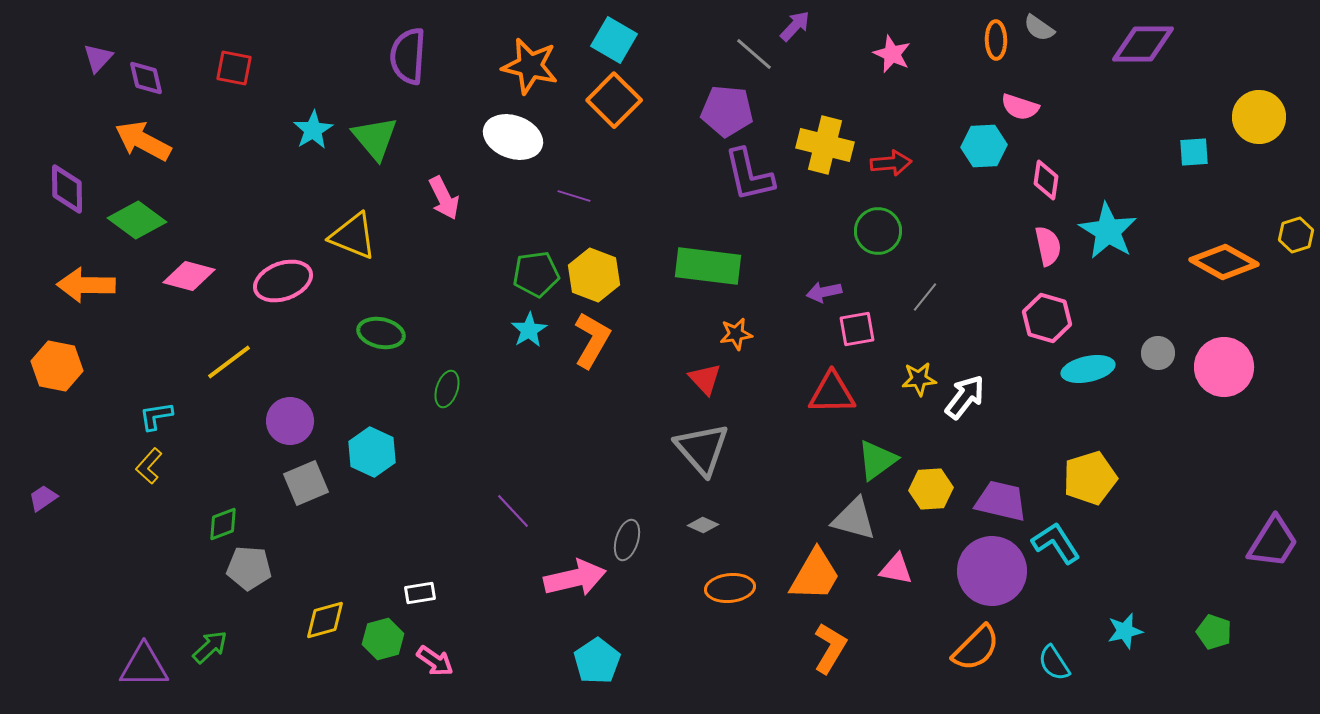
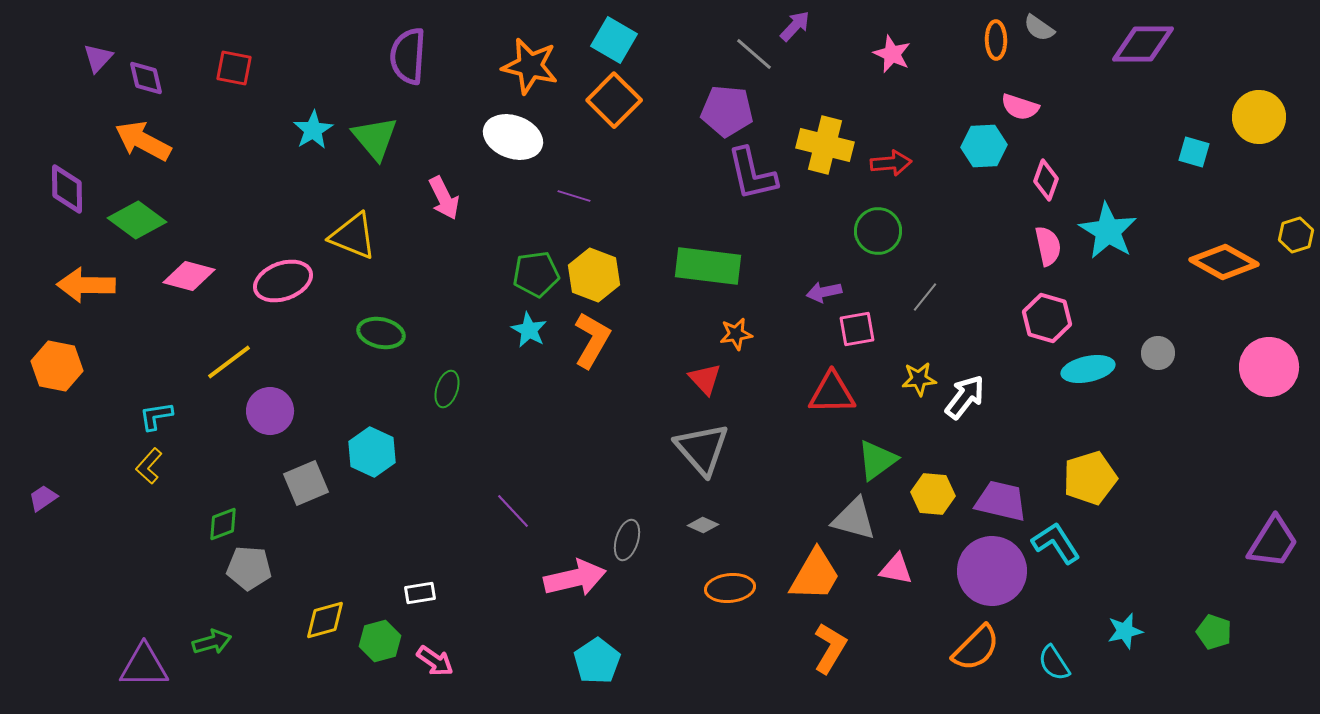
cyan square at (1194, 152): rotated 20 degrees clockwise
purple L-shape at (749, 175): moved 3 px right, 1 px up
pink diamond at (1046, 180): rotated 12 degrees clockwise
cyan star at (529, 330): rotated 12 degrees counterclockwise
pink circle at (1224, 367): moved 45 px right
purple circle at (290, 421): moved 20 px left, 10 px up
yellow hexagon at (931, 489): moved 2 px right, 5 px down; rotated 9 degrees clockwise
green hexagon at (383, 639): moved 3 px left, 2 px down
green arrow at (210, 647): moved 2 px right, 5 px up; rotated 27 degrees clockwise
